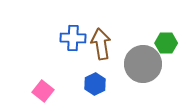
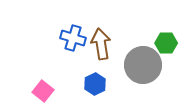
blue cross: rotated 15 degrees clockwise
gray circle: moved 1 px down
